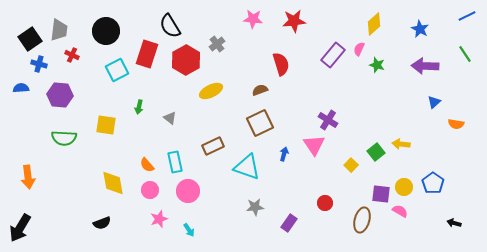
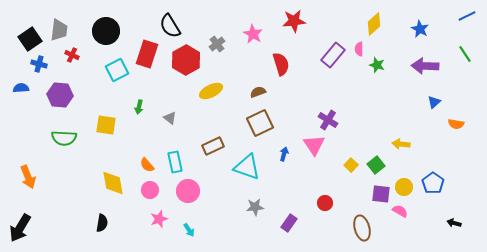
pink star at (253, 19): moved 15 px down; rotated 24 degrees clockwise
pink semicircle at (359, 49): rotated 24 degrees counterclockwise
brown semicircle at (260, 90): moved 2 px left, 2 px down
green square at (376, 152): moved 13 px down
orange arrow at (28, 177): rotated 15 degrees counterclockwise
brown ellipse at (362, 220): moved 8 px down; rotated 30 degrees counterclockwise
black semicircle at (102, 223): rotated 60 degrees counterclockwise
